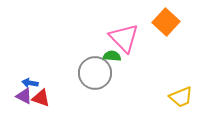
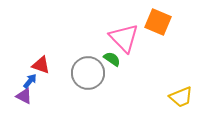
orange square: moved 8 px left; rotated 20 degrees counterclockwise
green semicircle: moved 3 px down; rotated 30 degrees clockwise
gray circle: moved 7 px left
blue arrow: moved 2 px up; rotated 119 degrees clockwise
red triangle: moved 33 px up
